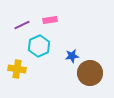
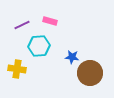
pink rectangle: moved 1 px down; rotated 24 degrees clockwise
cyan hexagon: rotated 20 degrees clockwise
blue star: moved 1 px down; rotated 16 degrees clockwise
